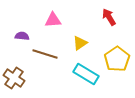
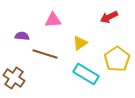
red arrow: rotated 84 degrees counterclockwise
